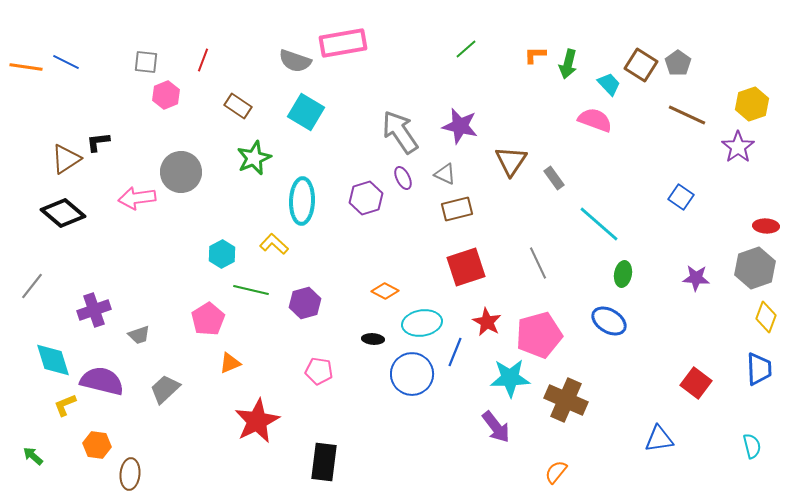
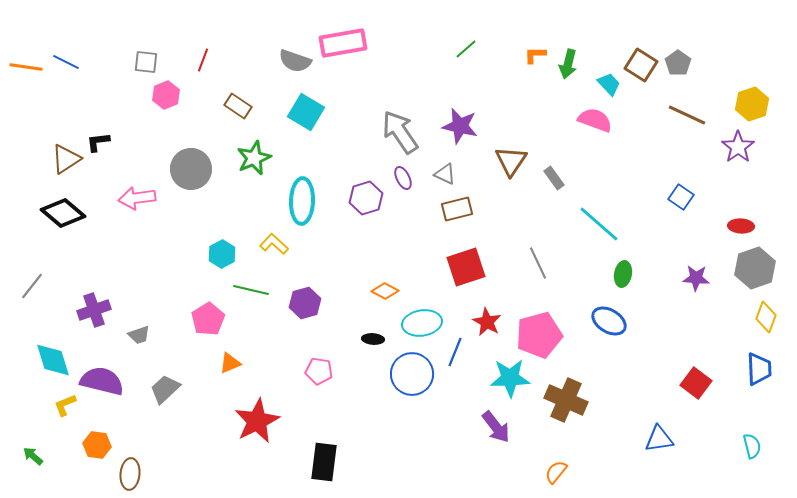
gray circle at (181, 172): moved 10 px right, 3 px up
red ellipse at (766, 226): moved 25 px left
